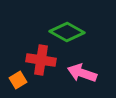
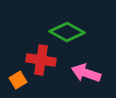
pink arrow: moved 4 px right
